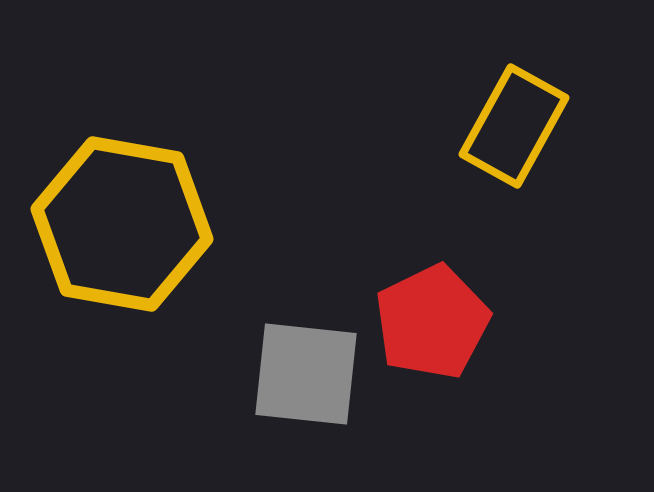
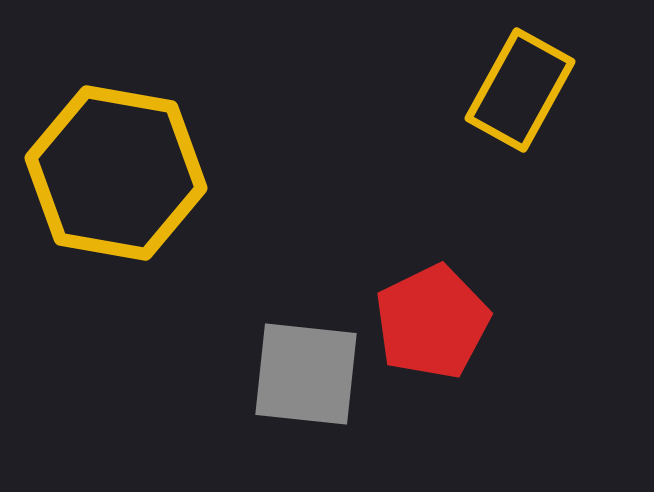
yellow rectangle: moved 6 px right, 36 px up
yellow hexagon: moved 6 px left, 51 px up
